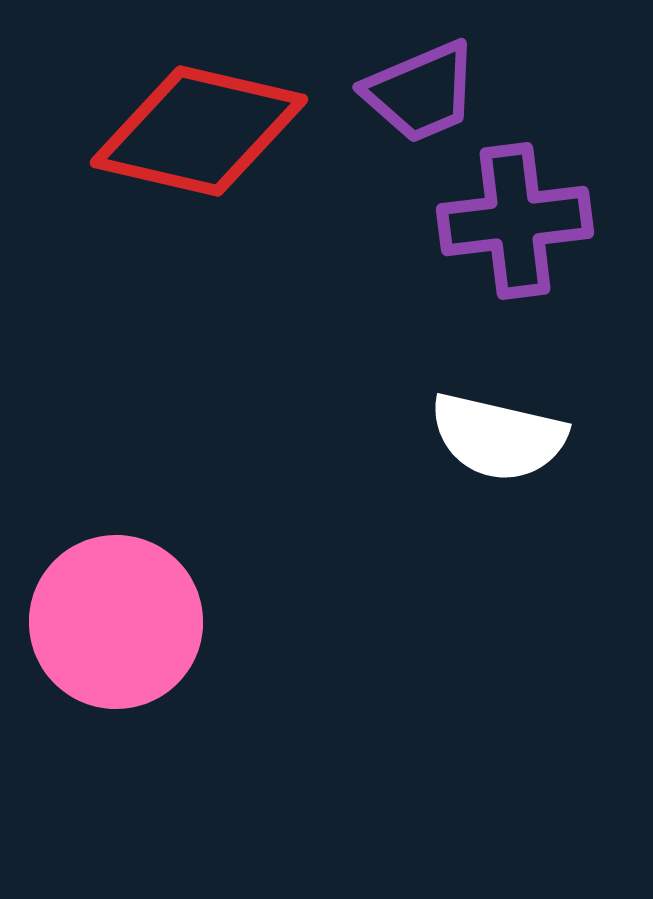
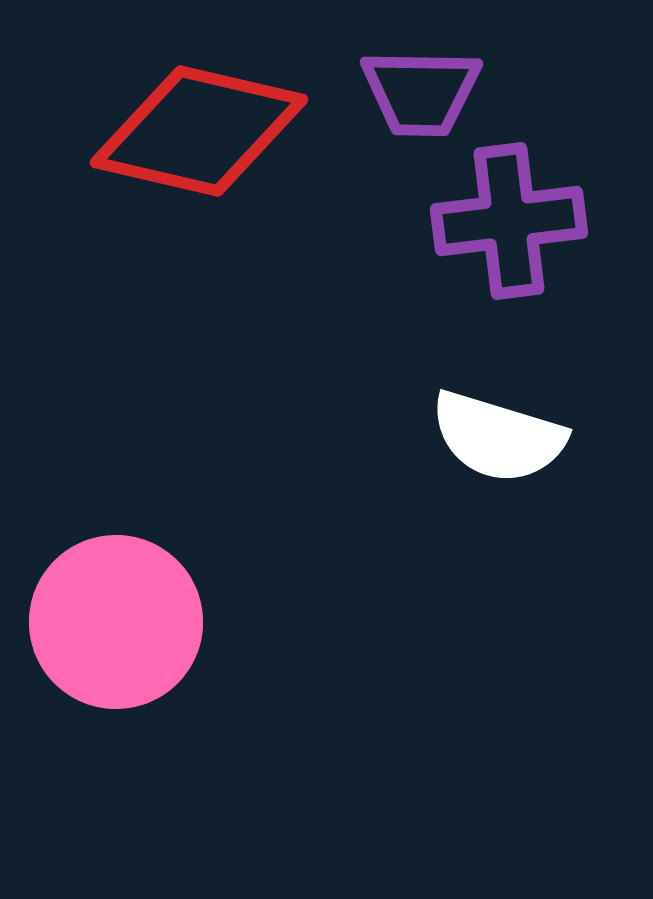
purple trapezoid: rotated 24 degrees clockwise
purple cross: moved 6 px left
white semicircle: rotated 4 degrees clockwise
